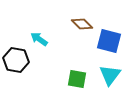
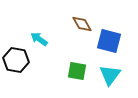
brown diamond: rotated 15 degrees clockwise
green square: moved 8 px up
